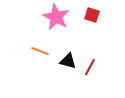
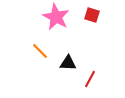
orange line: rotated 24 degrees clockwise
black triangle: moved 2 px down; rotated 12 degrees counterclockwise
red line: moved 12 px down
